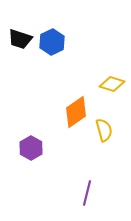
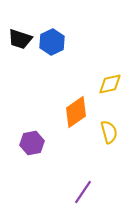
yellow diamond: moved 2 px left; rotated 30 degrees counterclockwise
yellow semicircle: moved 5 px right, 2 px down
purple hexagon: moved 1 px right, 5 px up; rotated 20 degrees clockwise
purple line: moved 4 px left, 1 px up; rotated 20 degrees clockwise
